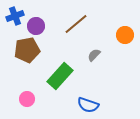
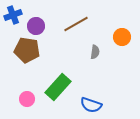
blue cross: moved 2 px left, 1 px up
brown line: rotated 10 degrees clockwise
orange circle: moved 3 px left, 2 px down
brown pentagon: rotated 20 degrees clockwise
gray semicircle: moved 1 px right, 3 px up; rotated 144 degrees clockwise
green rectangle: moved 2 px left, 11 px down
blue semicircle: moved 3 px right
